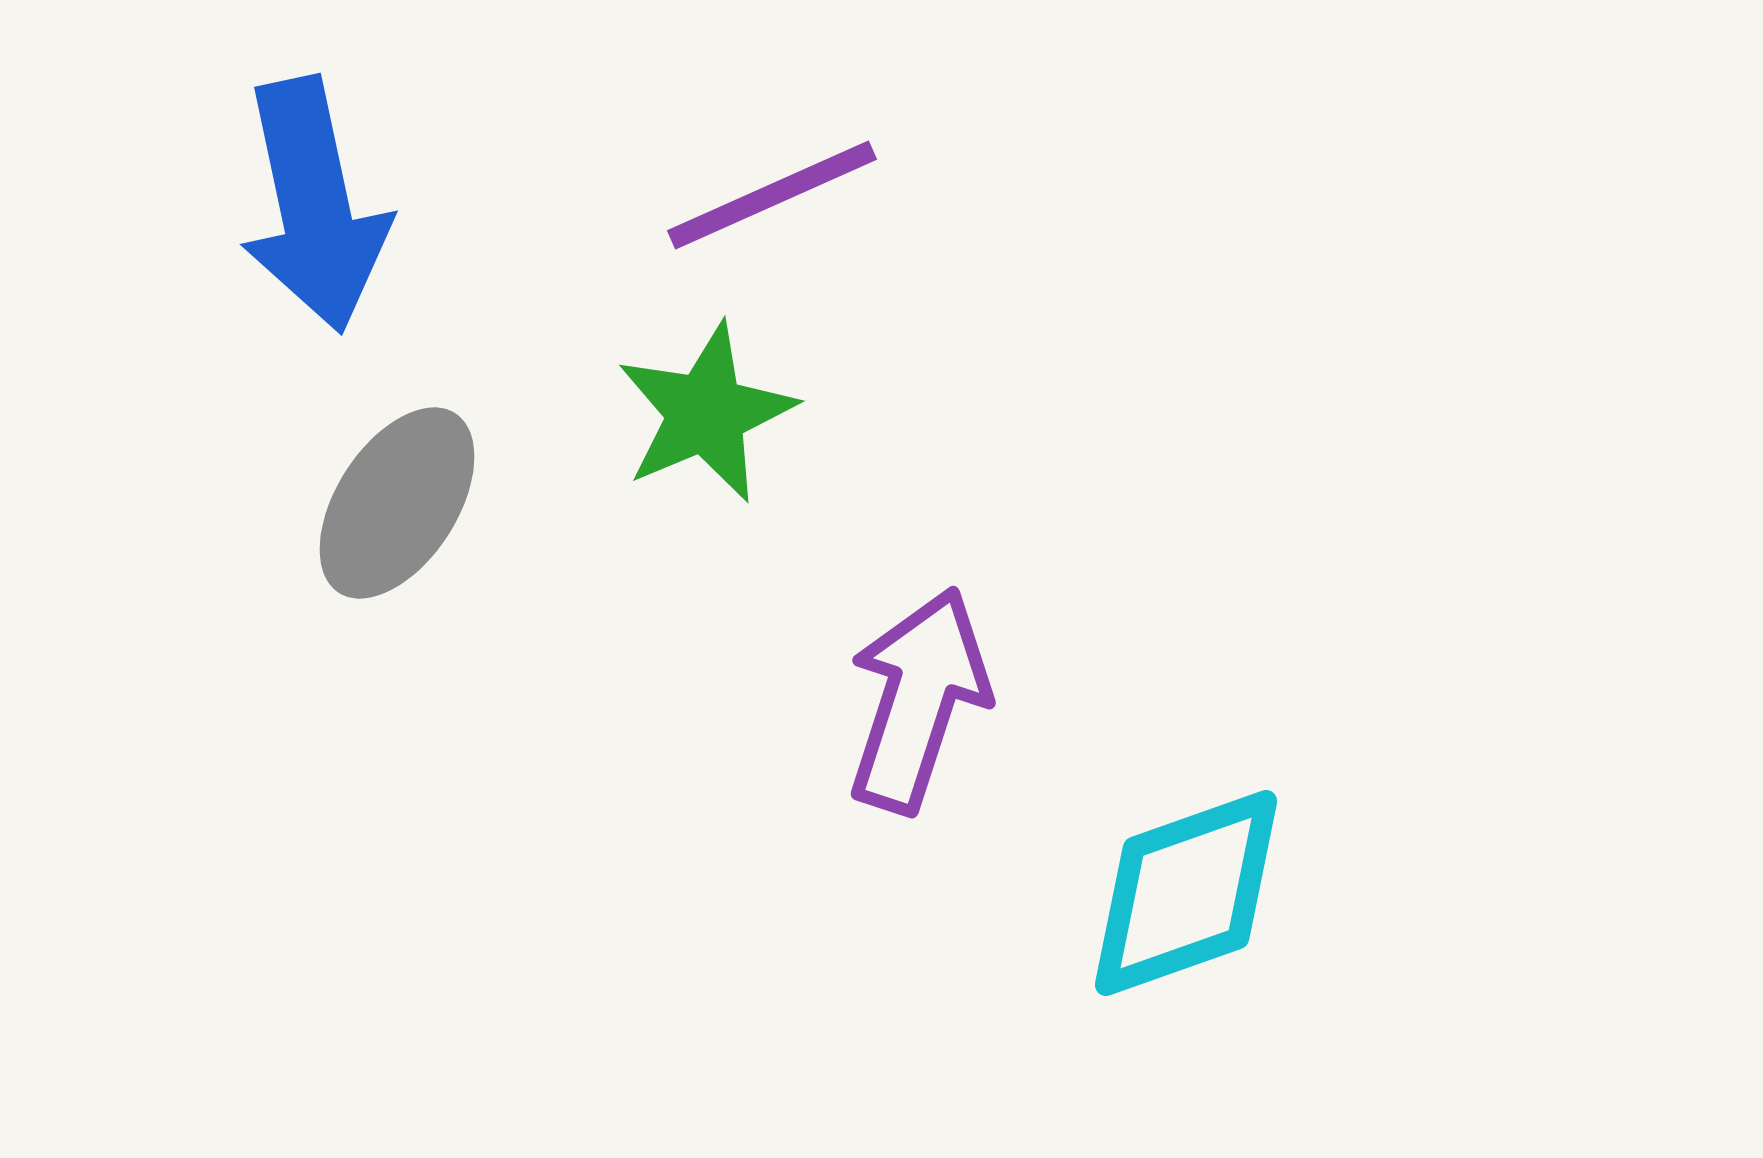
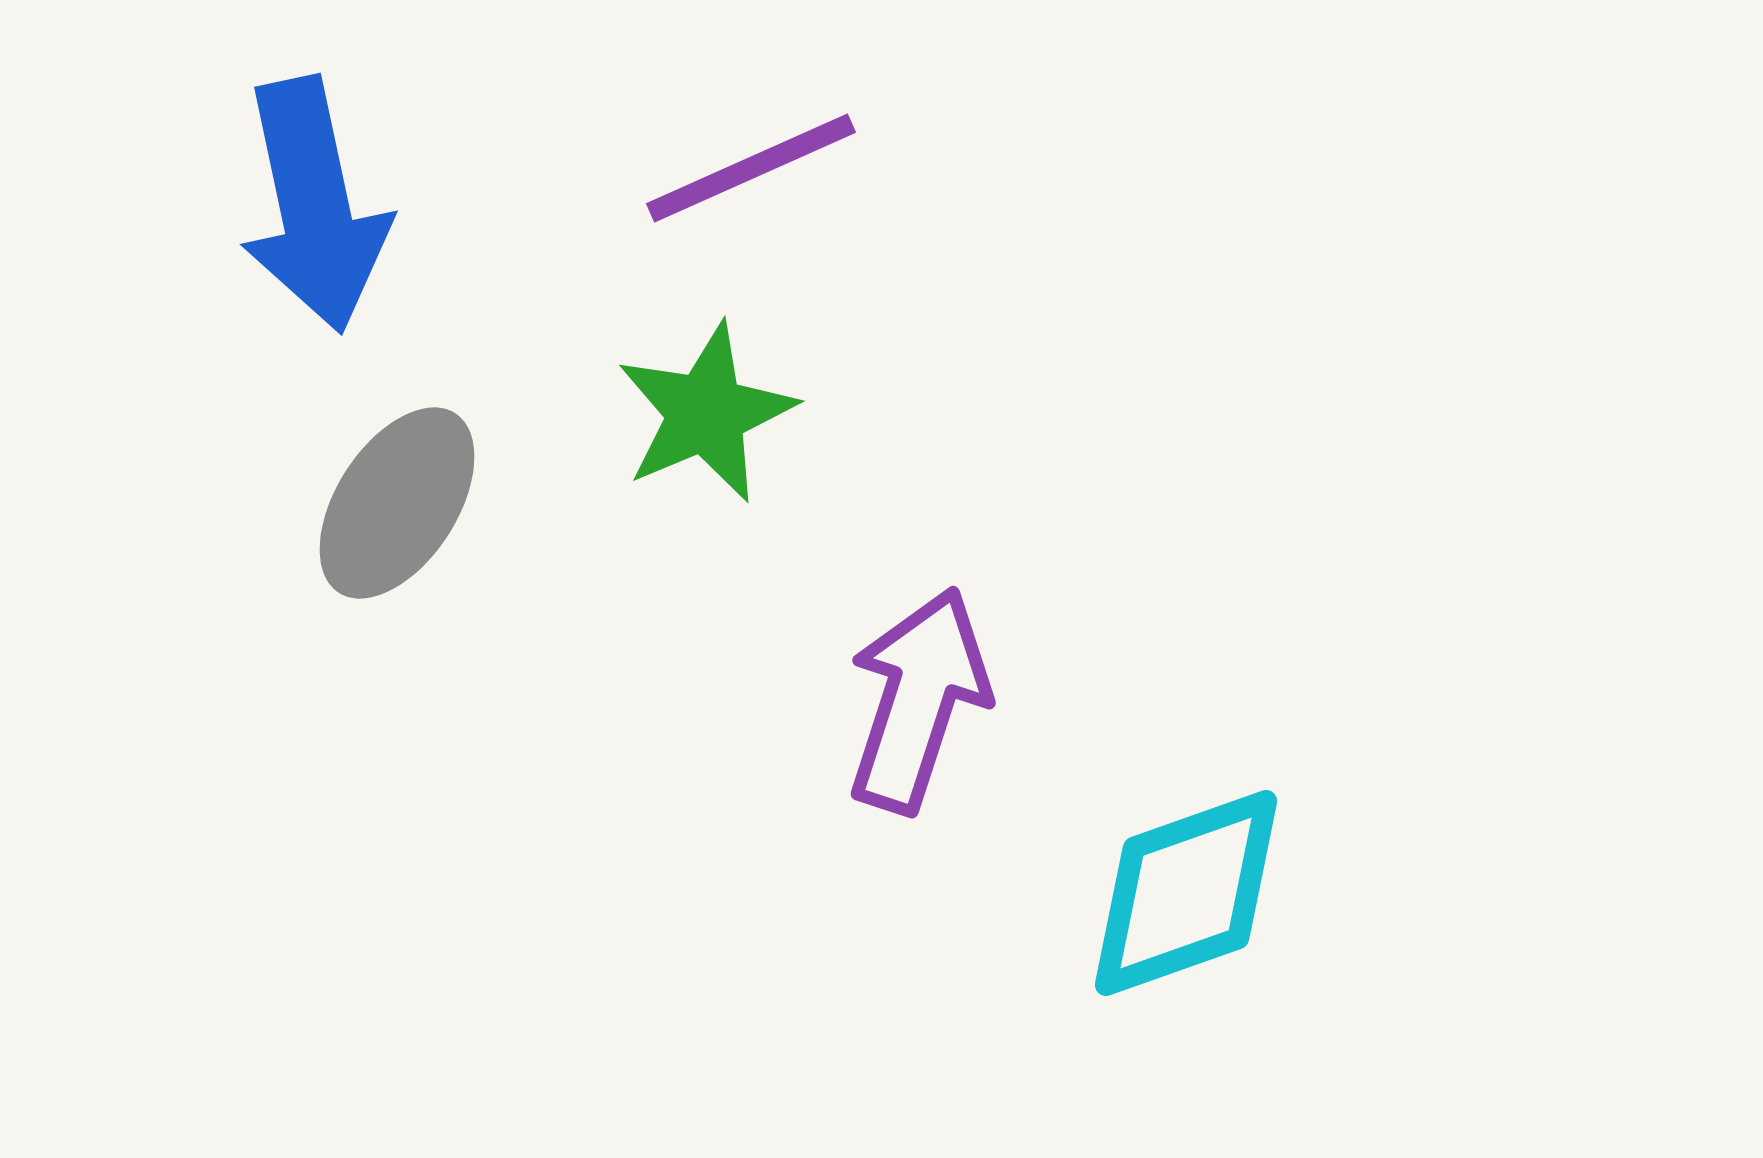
purple line: moved 21 px left, 27 px up
